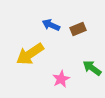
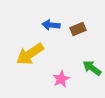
blue arrow: rotated 18 degrees counterclockwise
